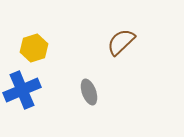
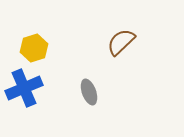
blue cross: moved 2 px right, 2 px up
